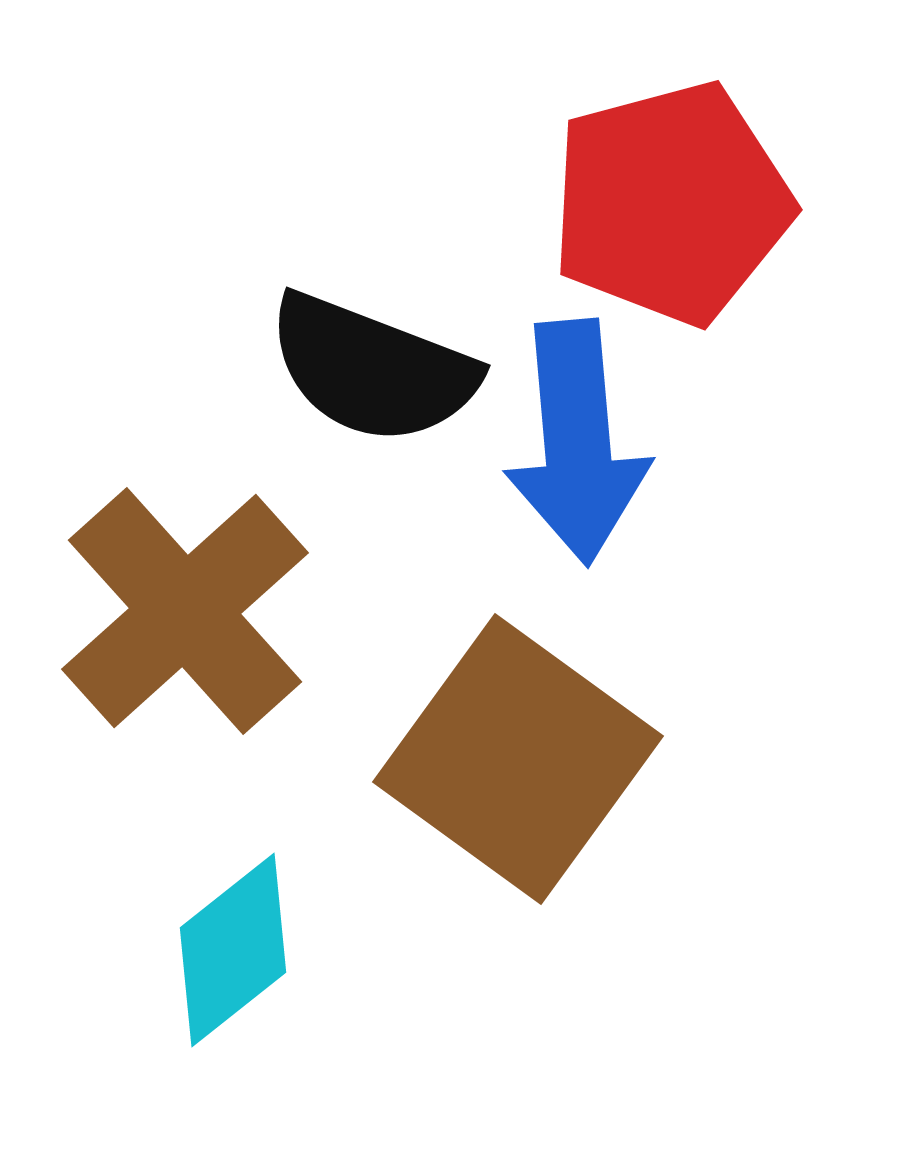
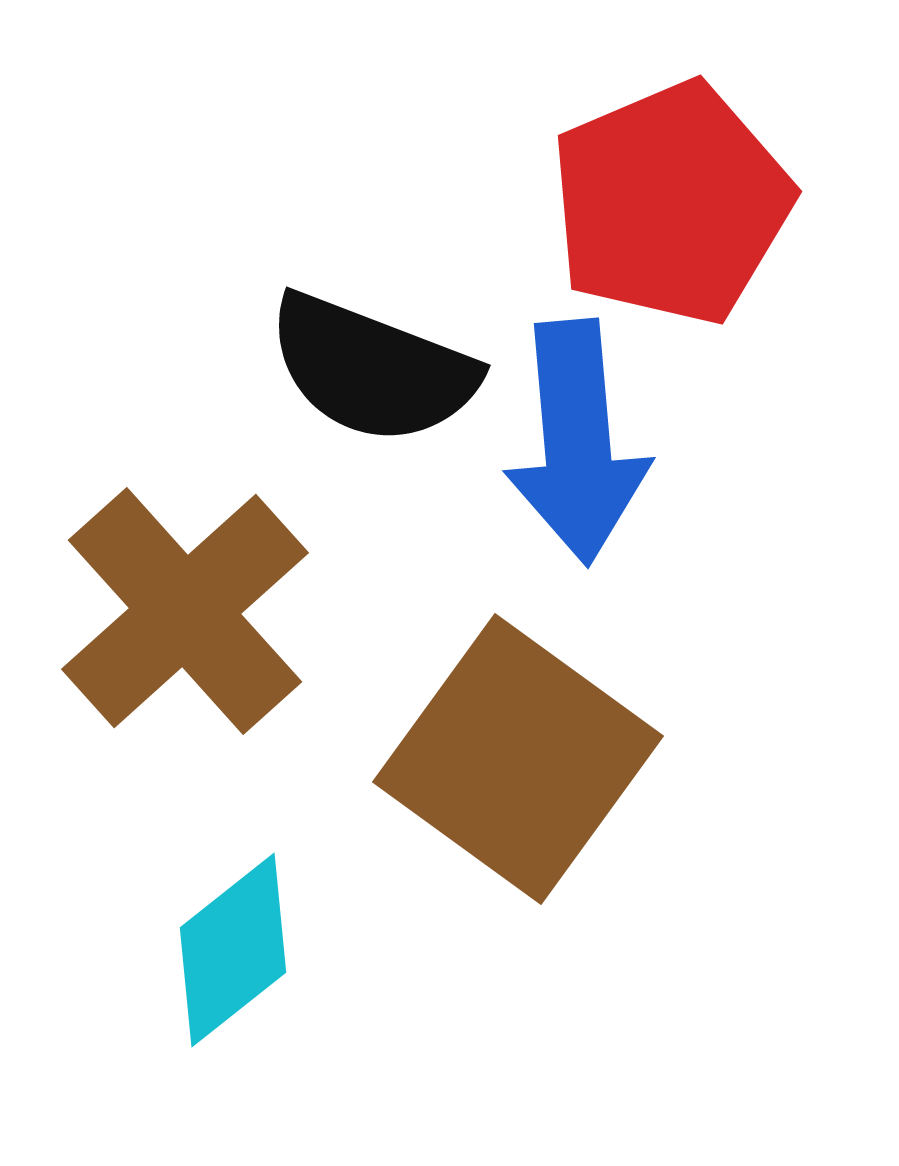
red pentagon: rotated 8 degrees counterclockwise
